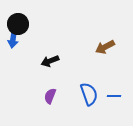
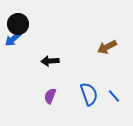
blue arrow: rotated 42 degrees clockwise
brown arrow: moved 2 px right
black arrow: rotated 18 degrees clockwise
blue line: rotated 48 degrees clockwise
